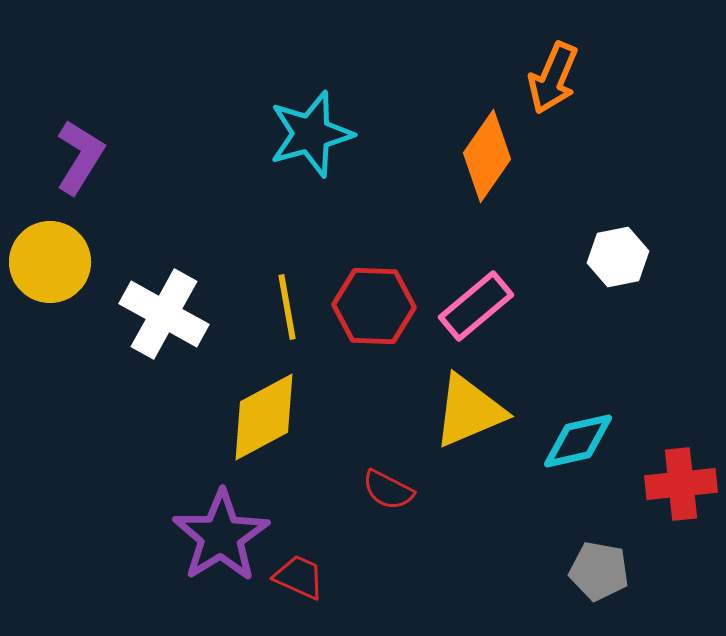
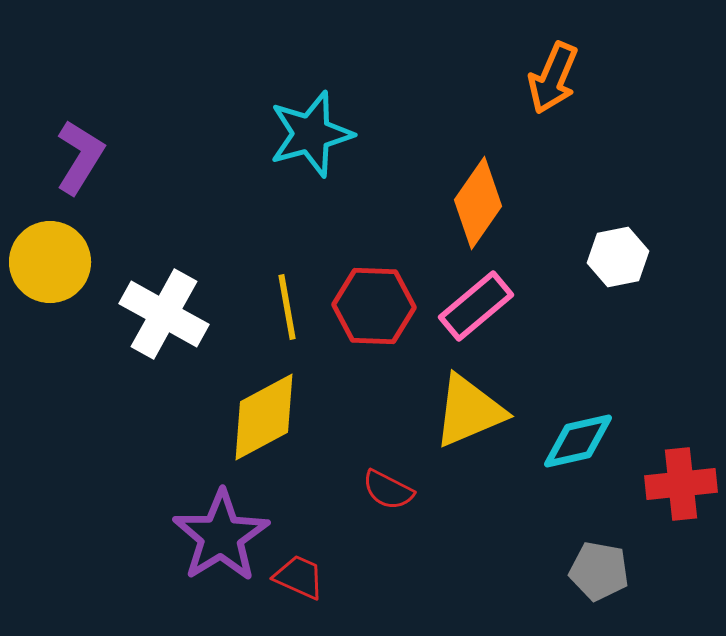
orange diamond: moved 9 px left, 47 px down
